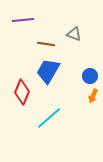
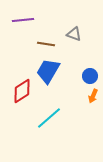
red diamond: moved 1 px up; rotated 35 degrees clockwise
